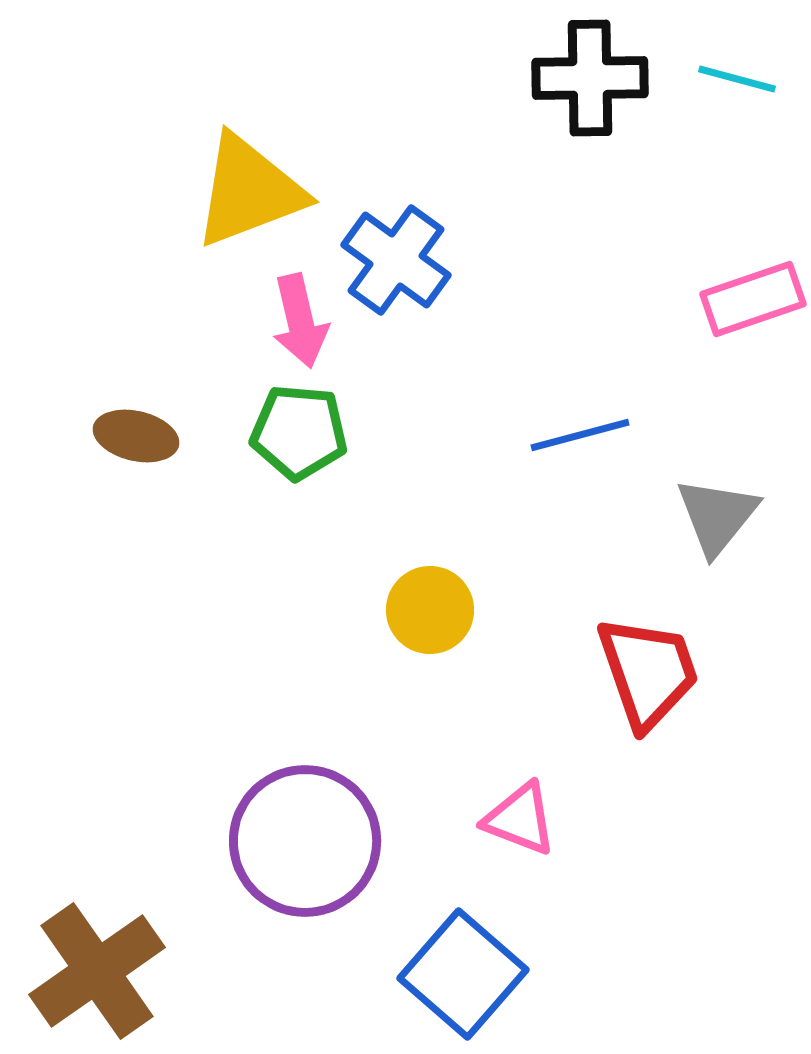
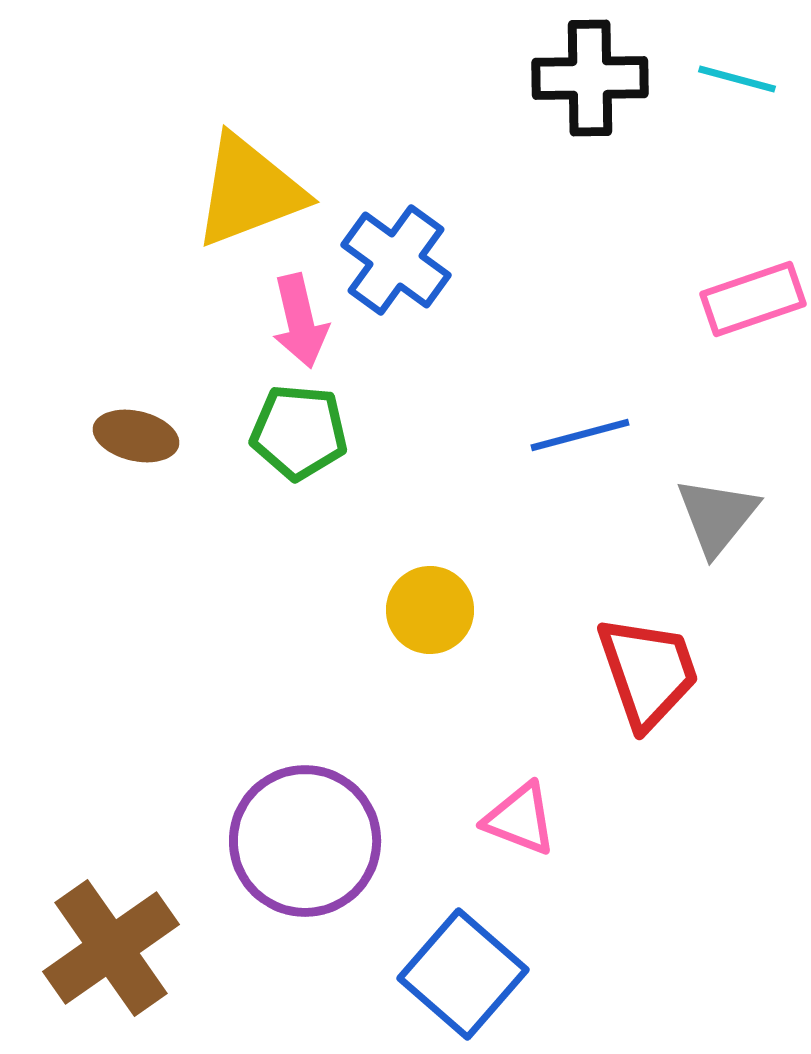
brown cross: moved 14 px right, 23 px up
